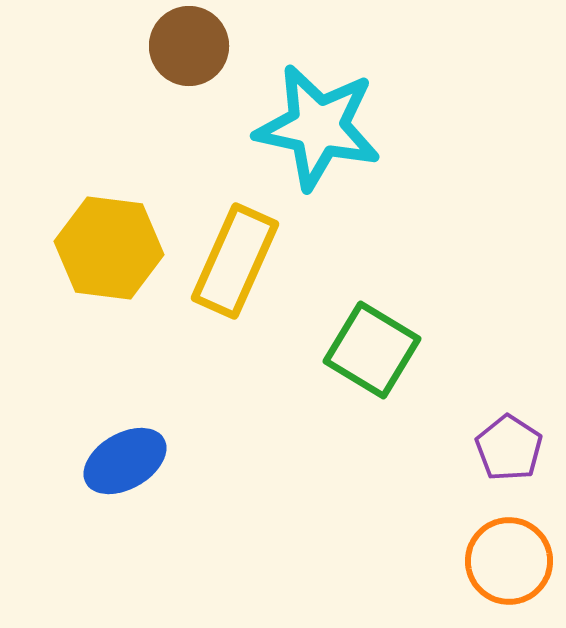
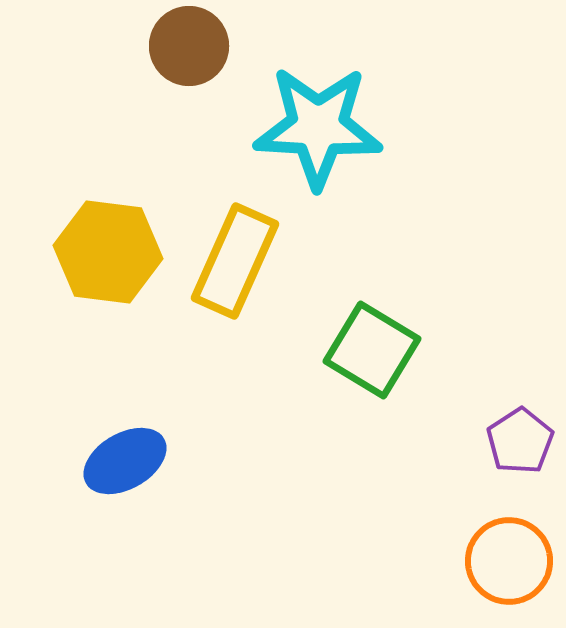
cyan star: rotated 9 degrees counterclockwise
yellow hexagon: moved 1 px left, 4 px down
purple pentagon: moved 11 px right, 7 px up; rotated 6 degrees clockwise
